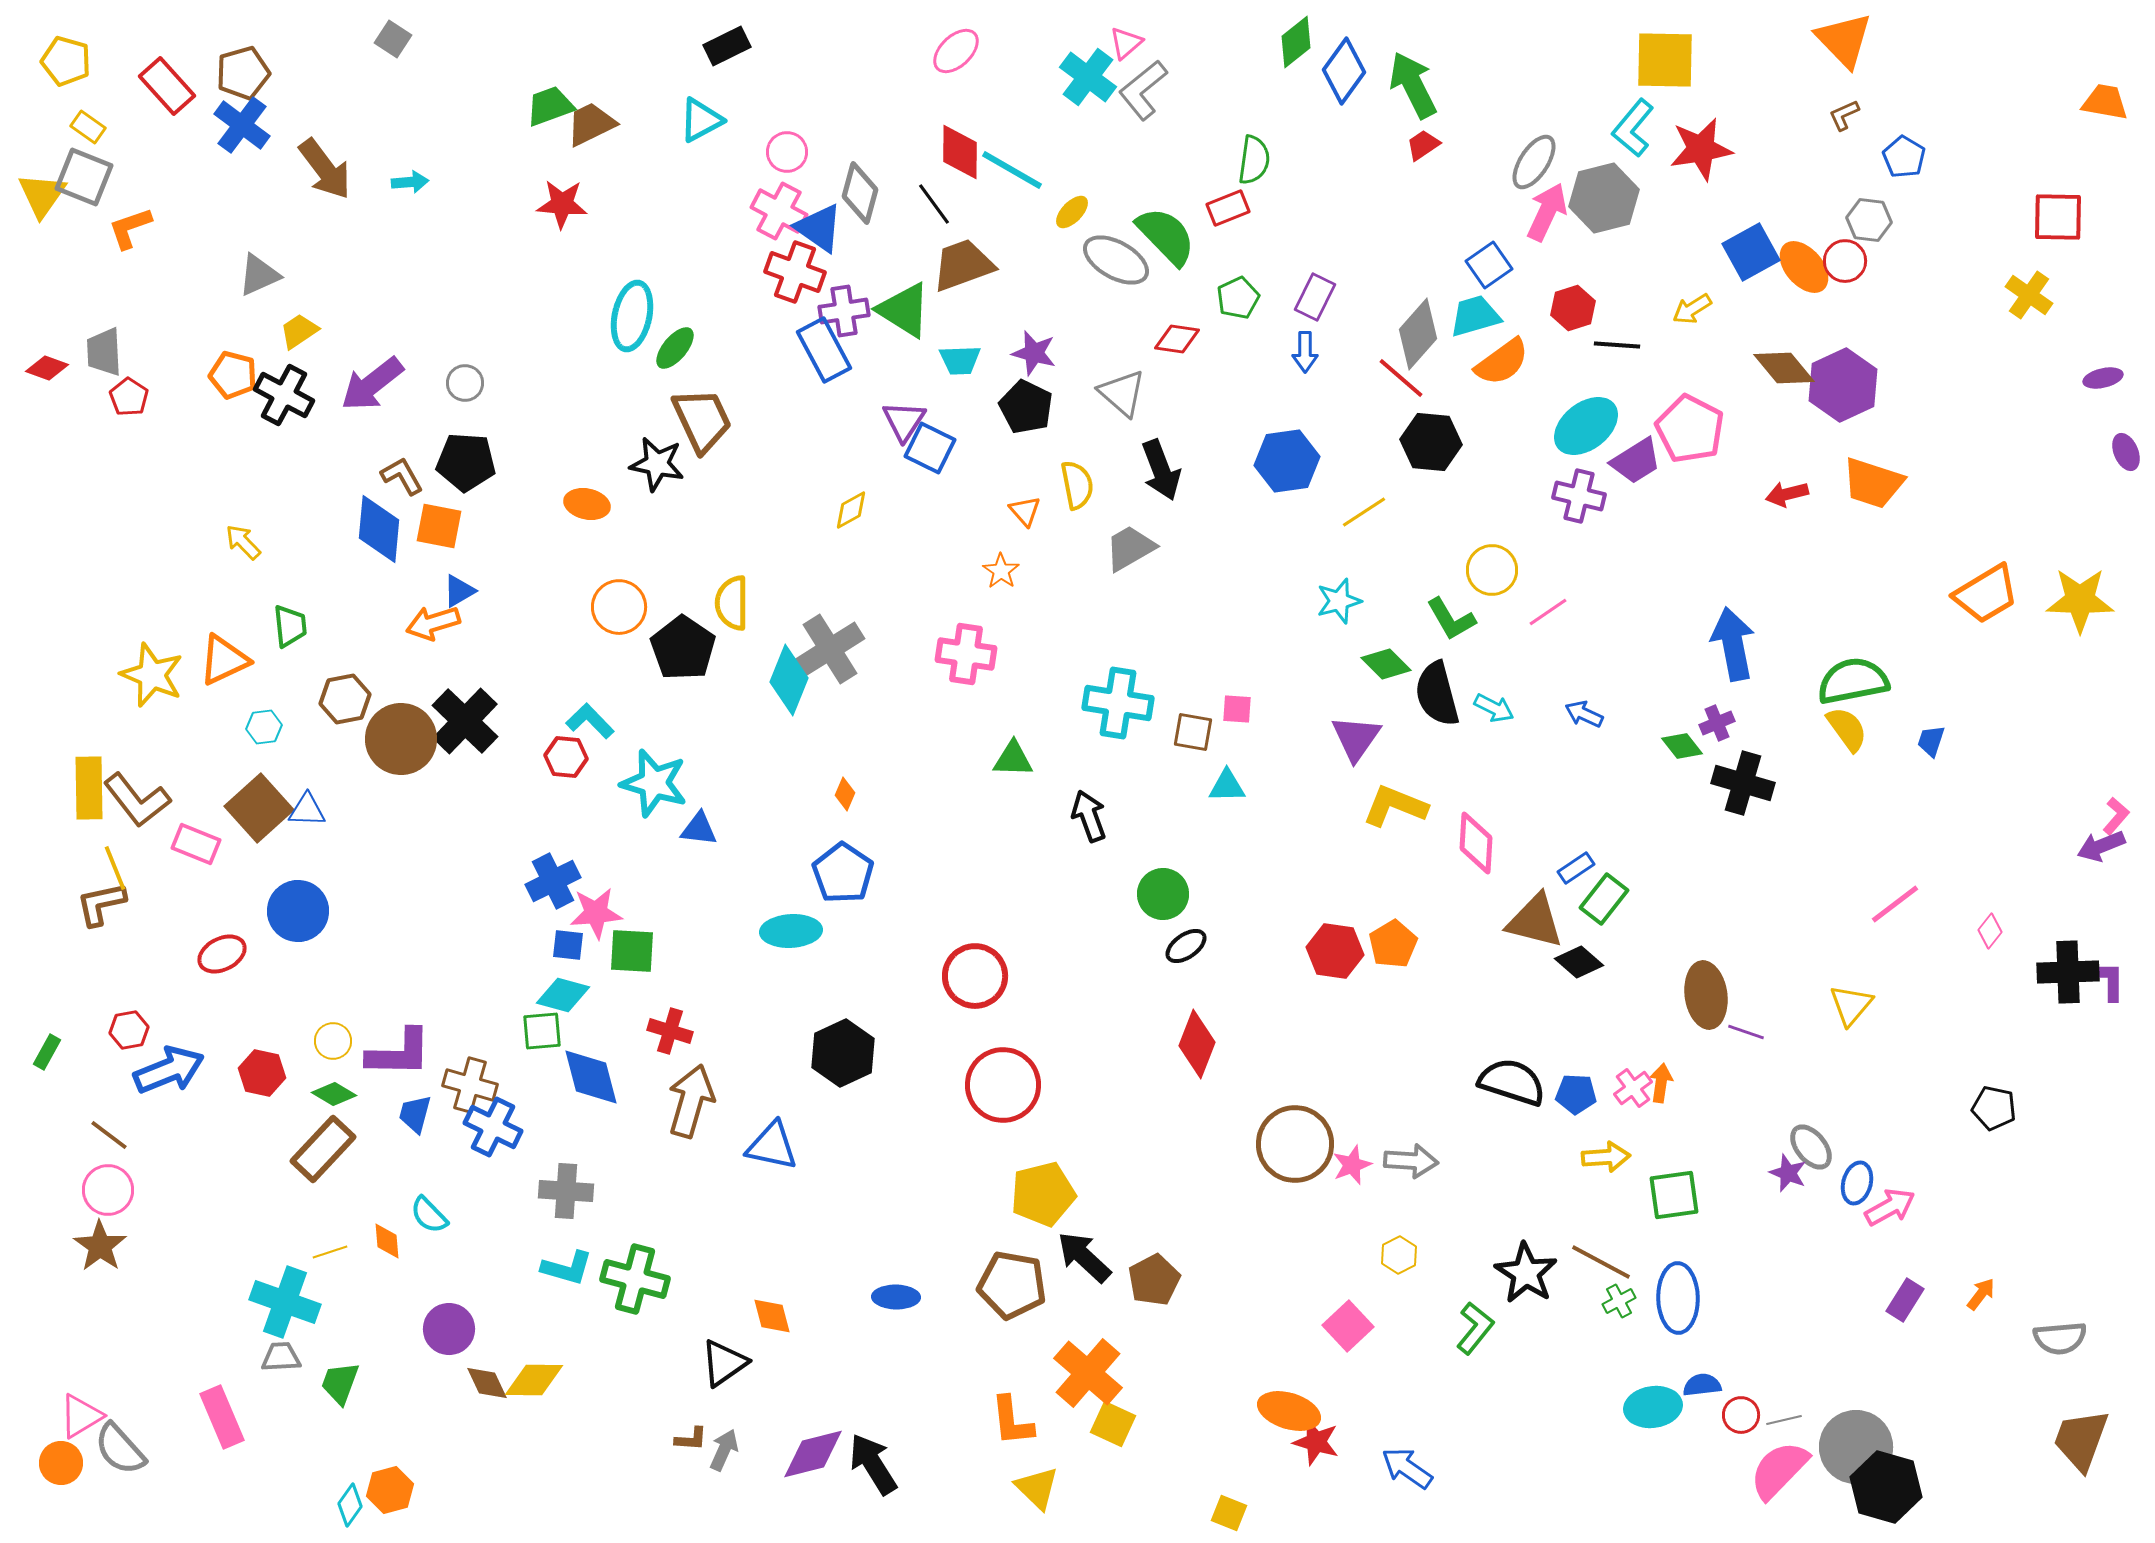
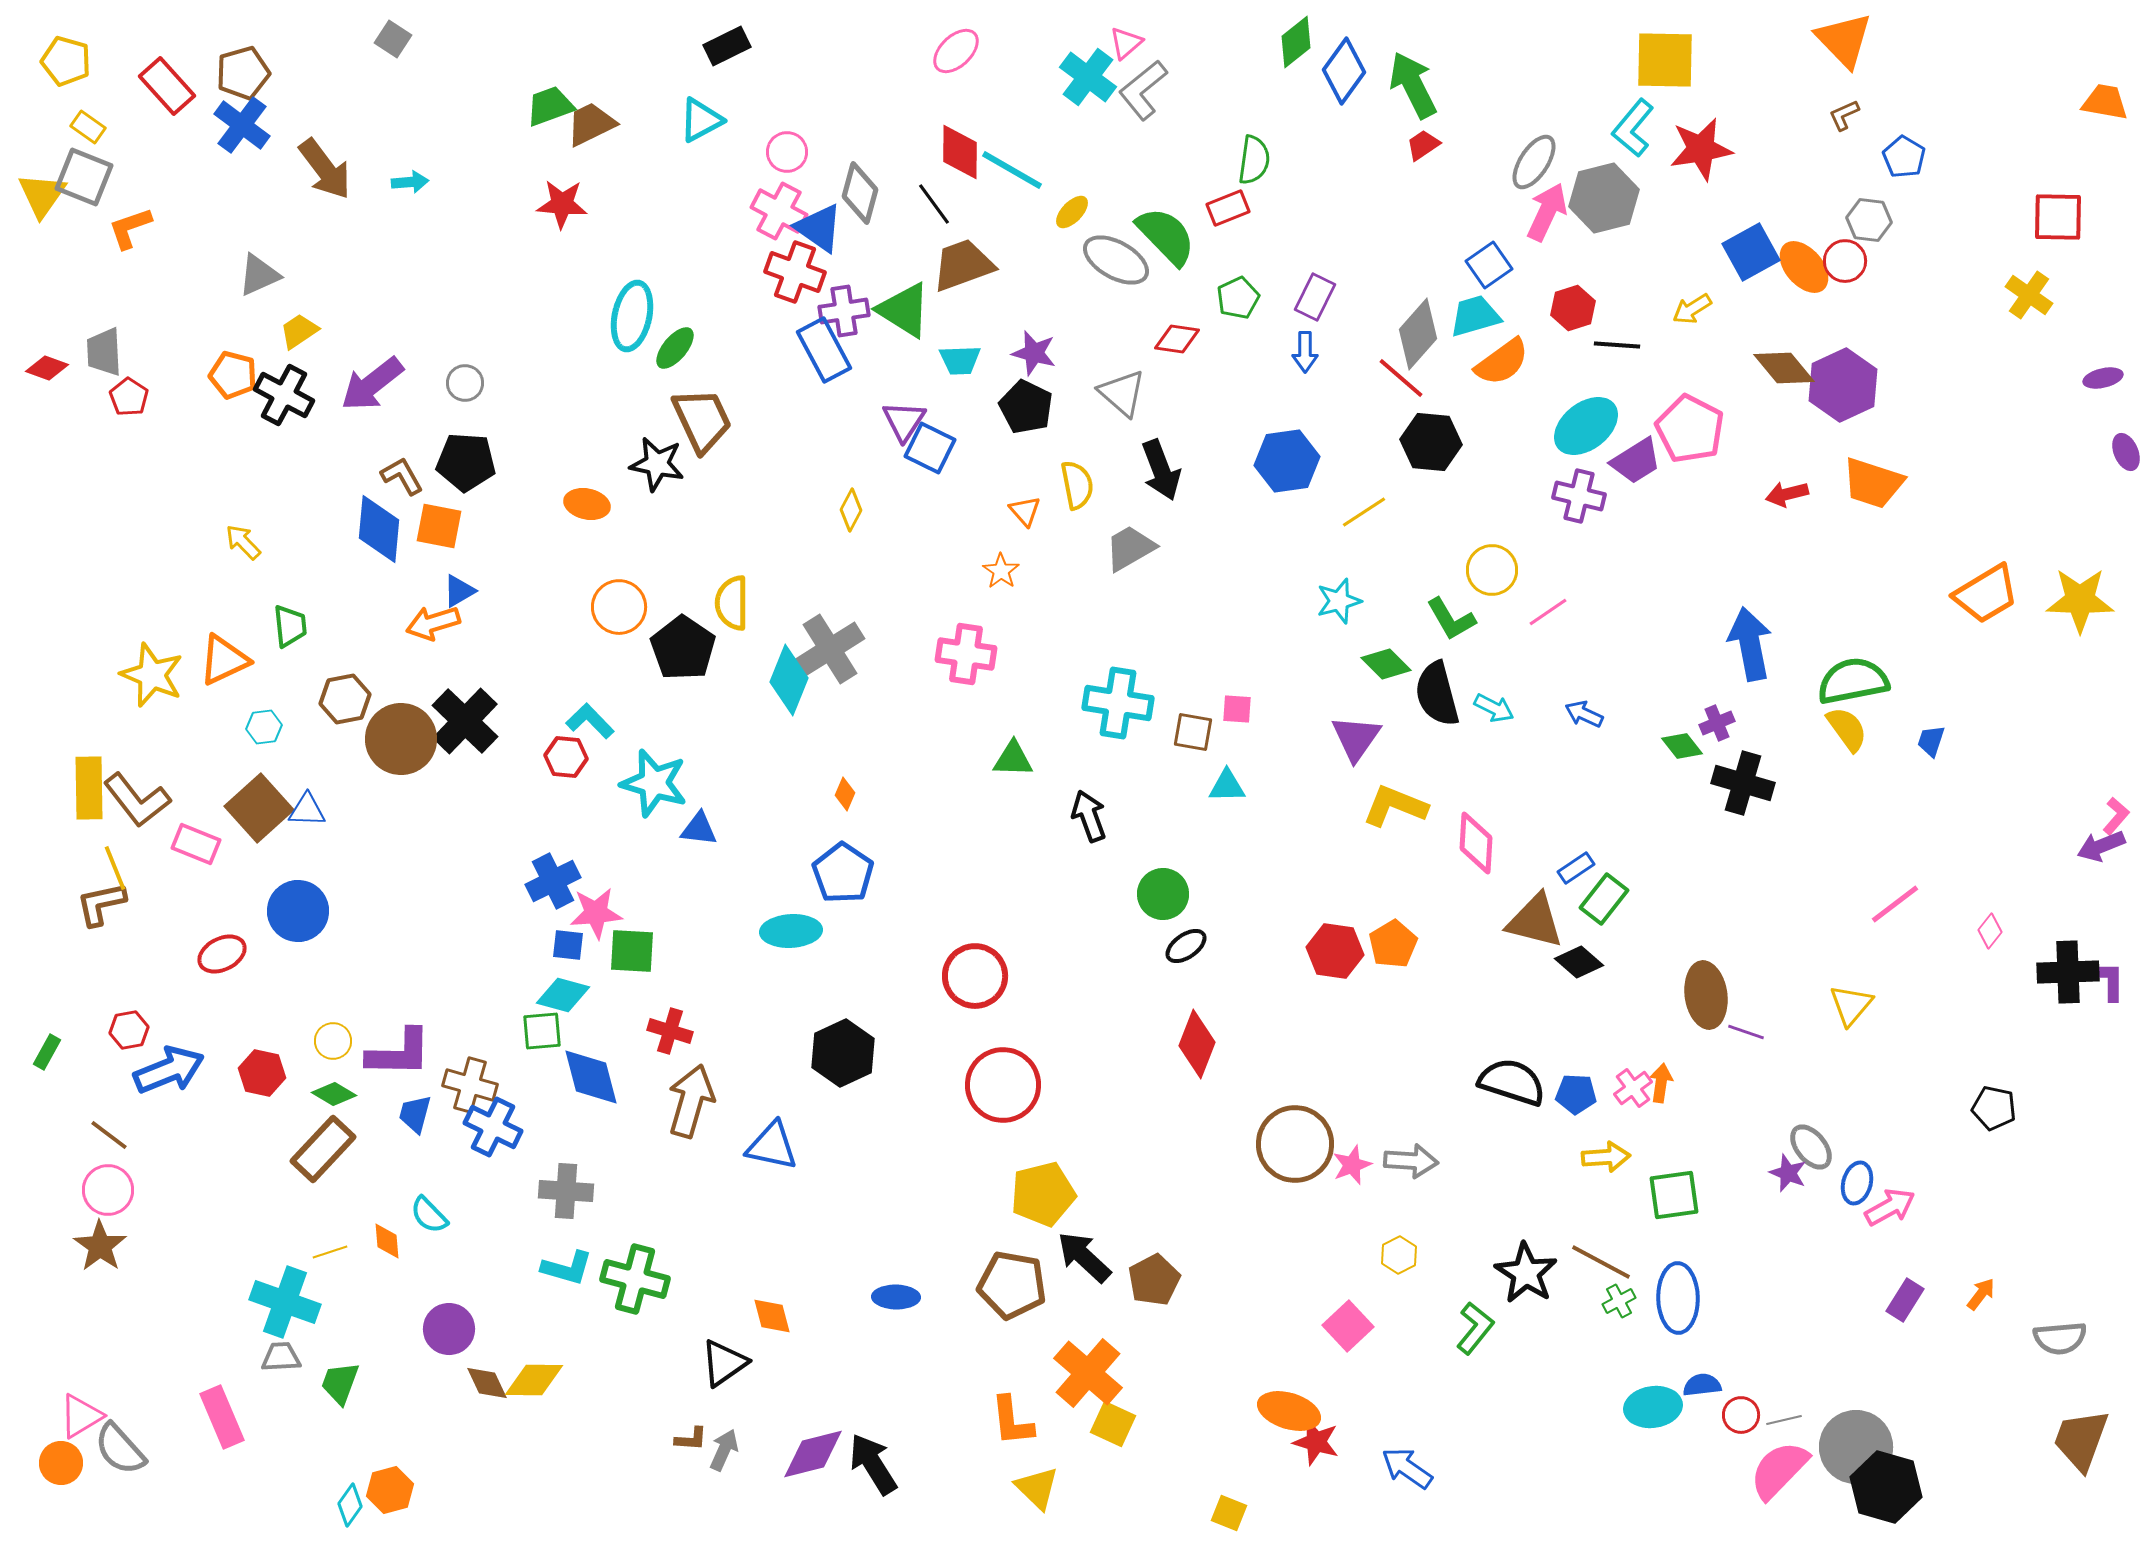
yellow diamond at (851, 510): rotated 33 degrees counterclockwise
blue arrow at (1733, 644): moved 17 px right
